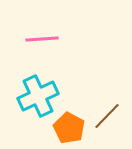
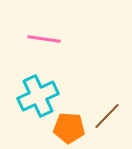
pink line: moved 2 px right; rotated 12 degrees clockwise
orange pentagon: rotated 24 degrees counterclockwise
